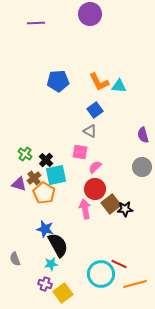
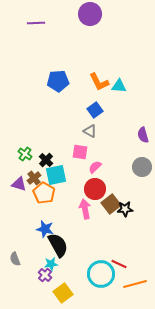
purple cross: moved 9 px up; rotated 24 degrees clockwise
